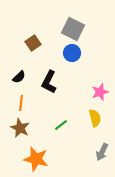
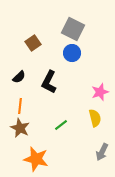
orange line: moved 1 px left, 3 px down
